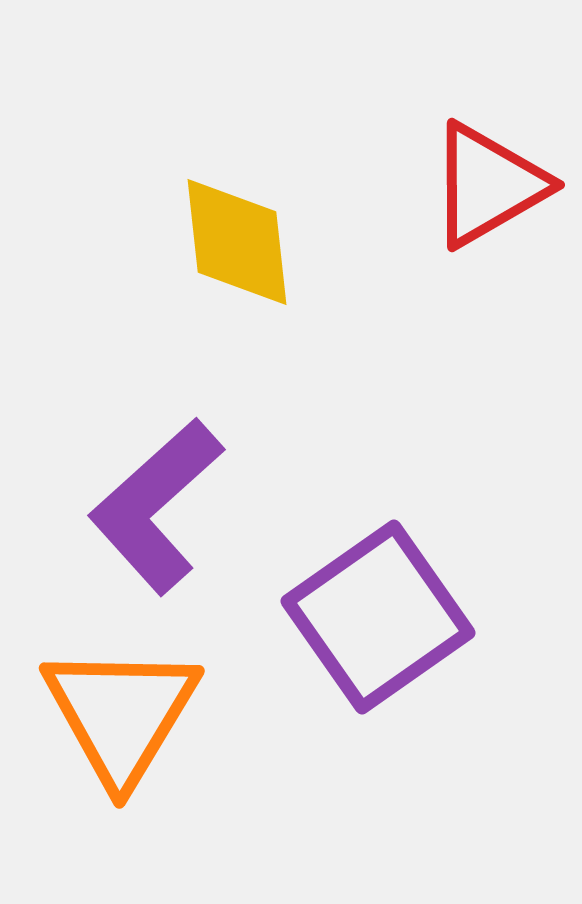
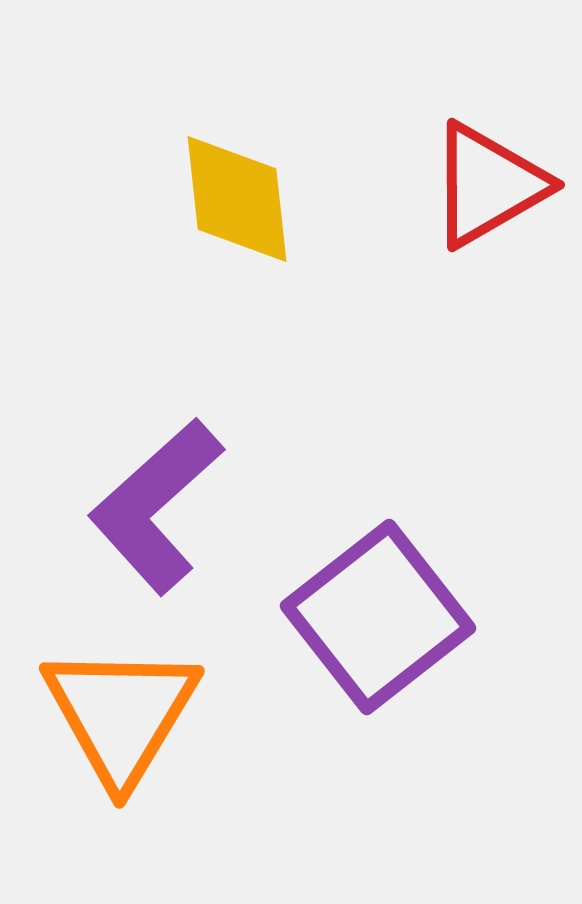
yellow diamond: moved 43 px up
purple square: rotated 3 degrees counterclockwise
